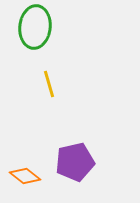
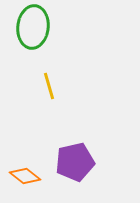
green ellipse: moved 2 px left
yellow line: moved 2 px down
